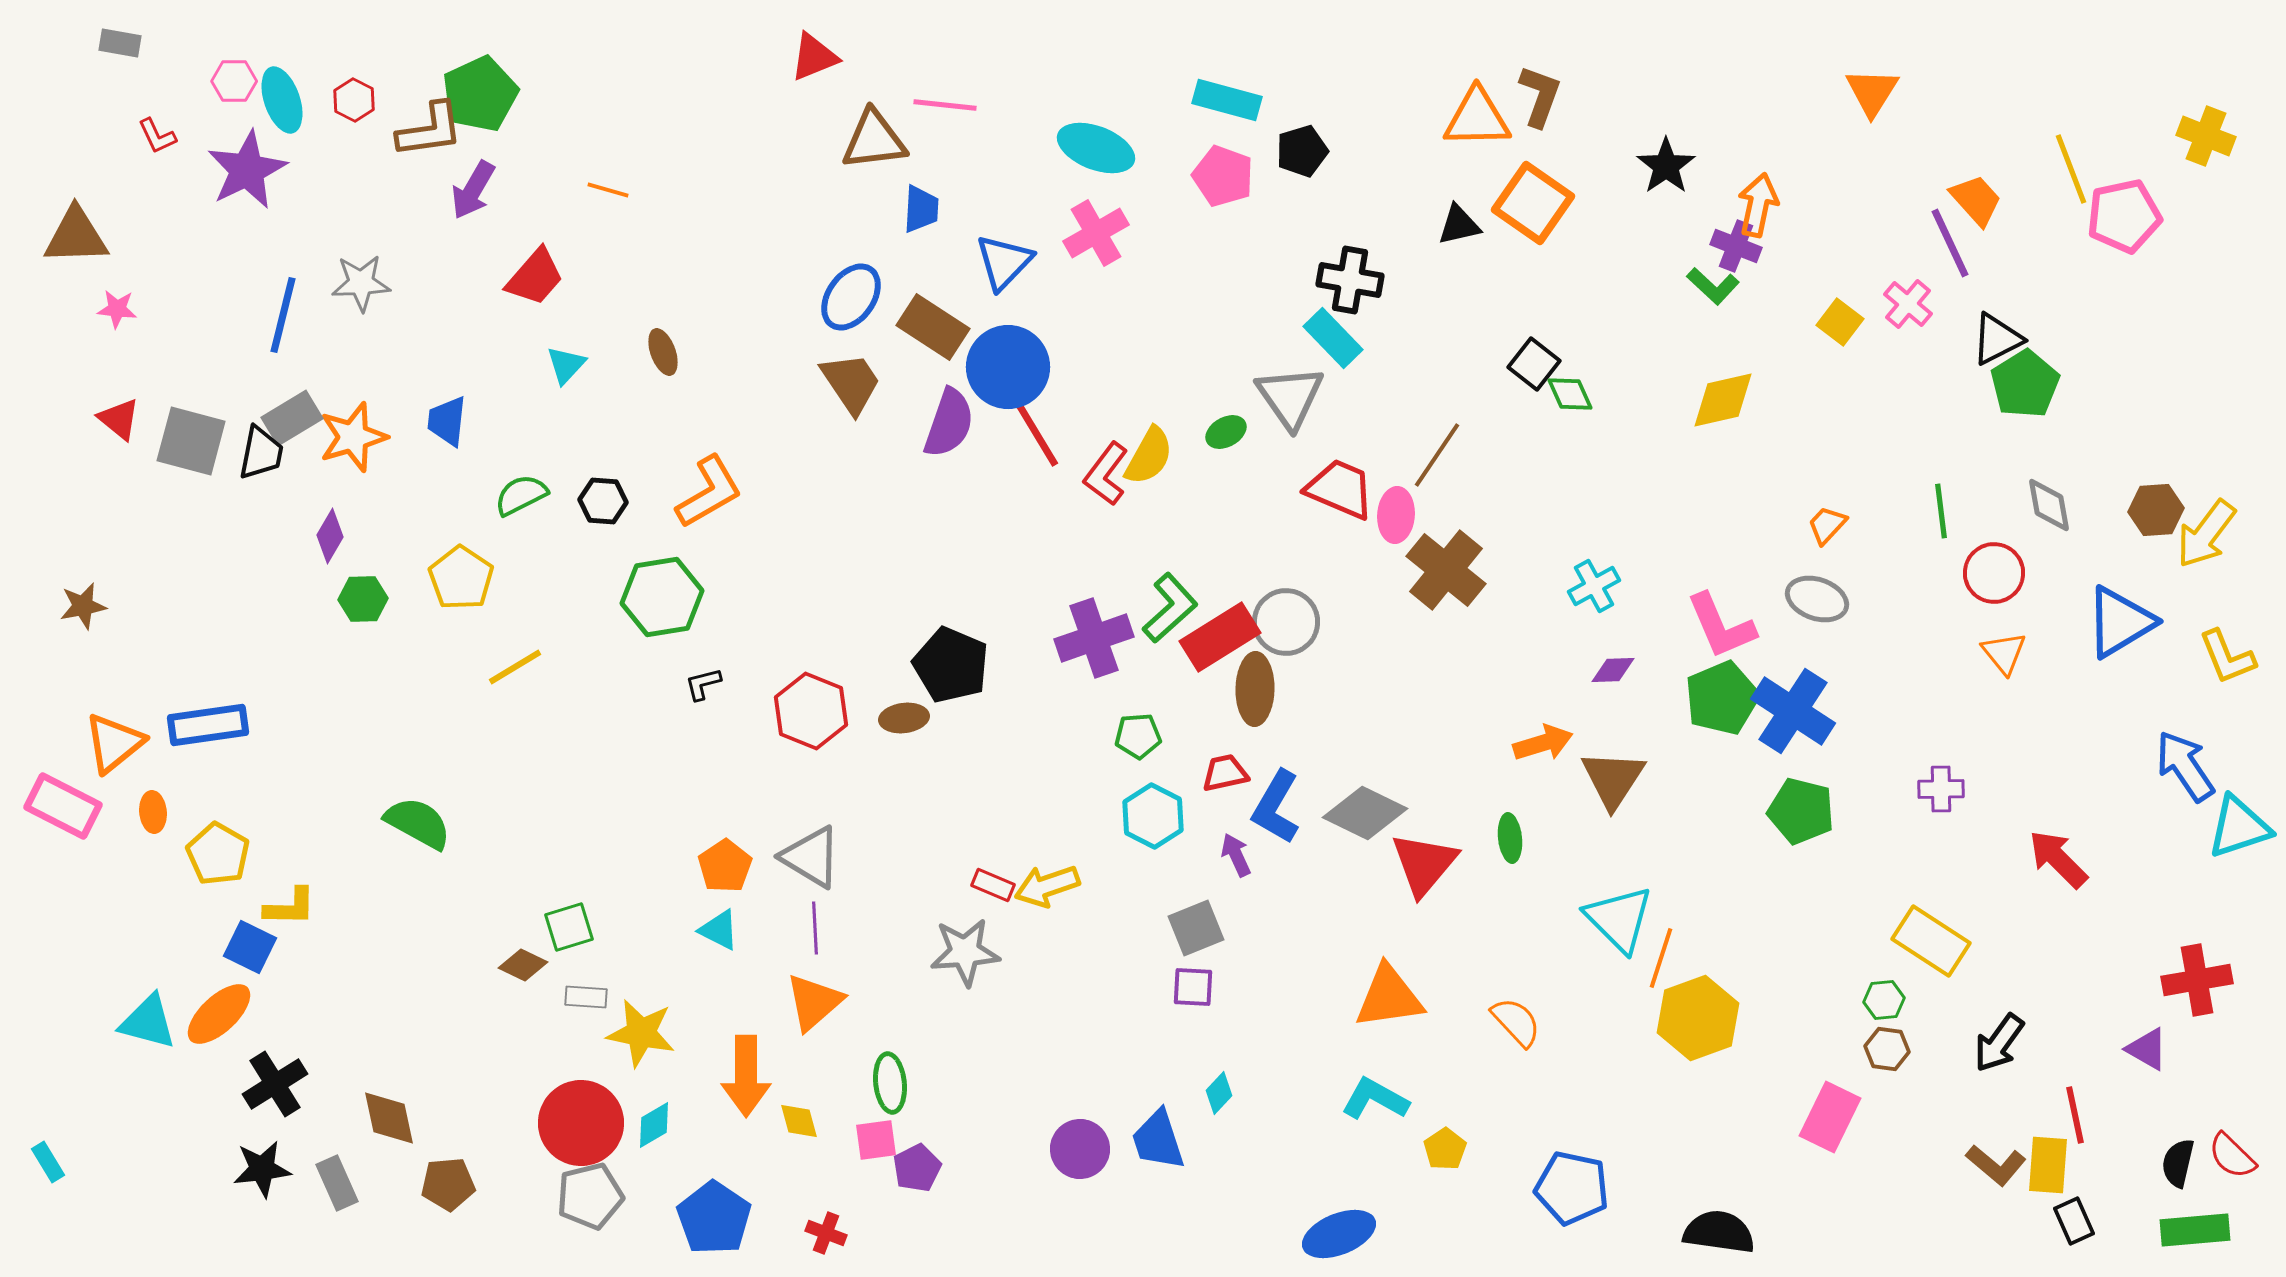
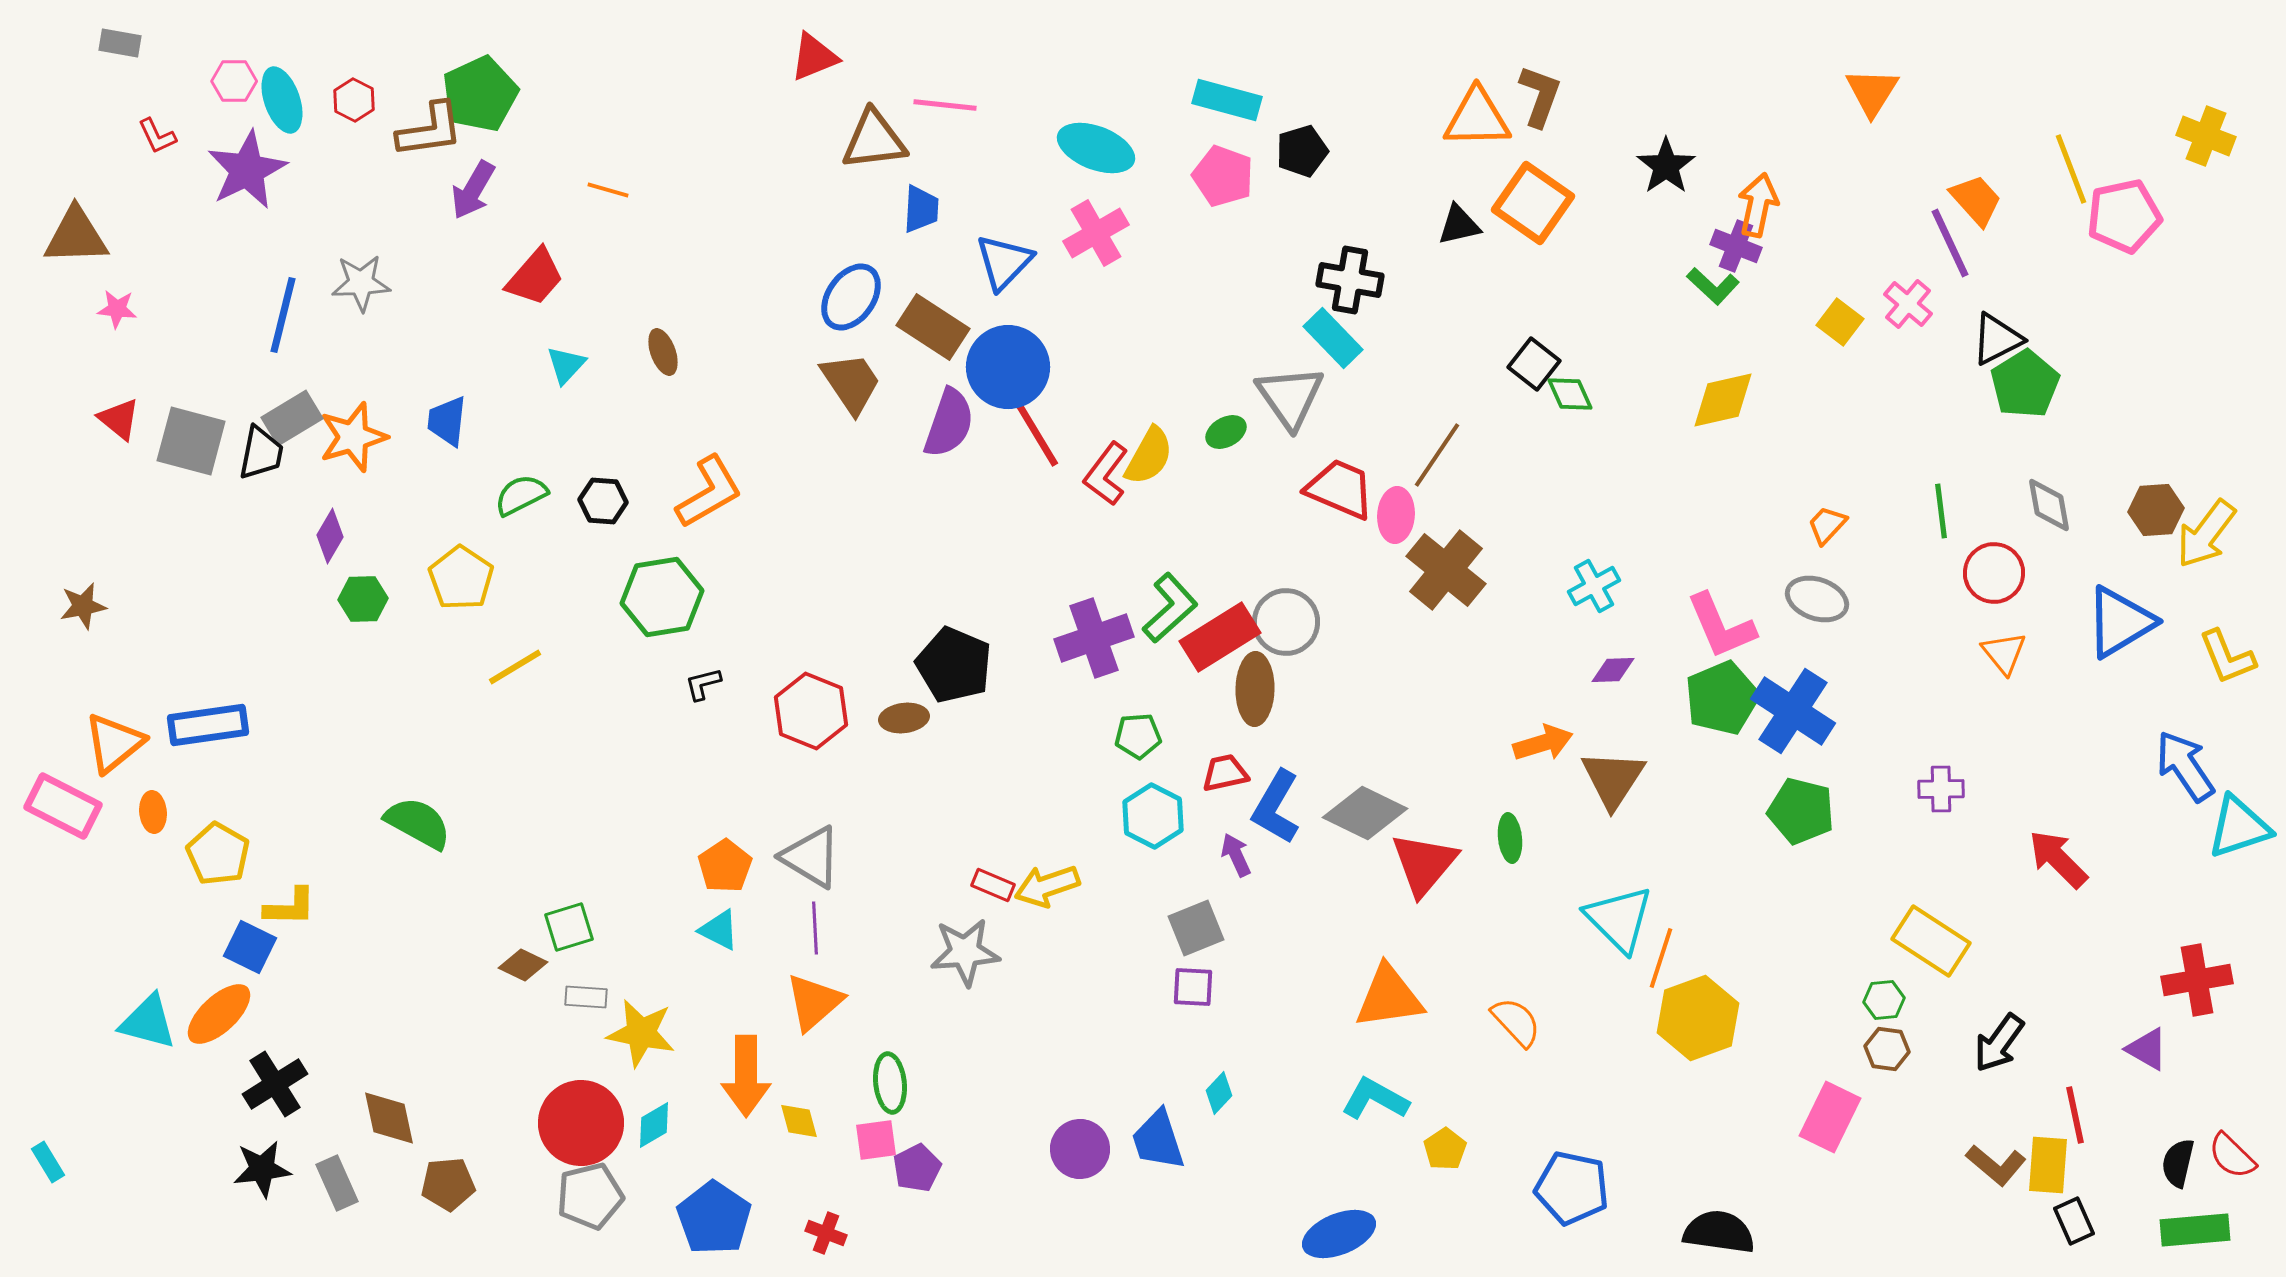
black pentagon at (951, 665): moved 3 px right
